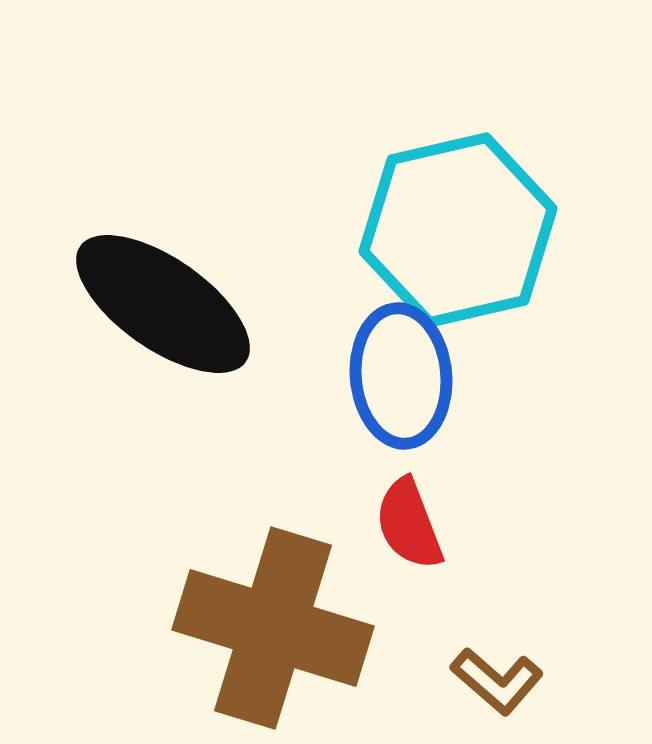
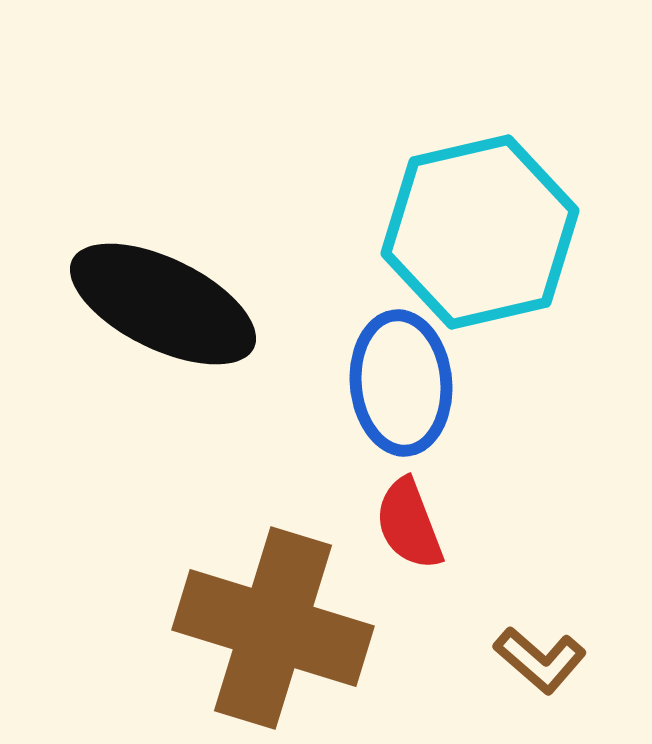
cyan hexagon: moved 22 px right, 2 px down
black ellipse: rotated 9 degrees counterclockwise
blue ellipse: moved 7 px down
brown L-shape: moved 43 px right, 21 px up
